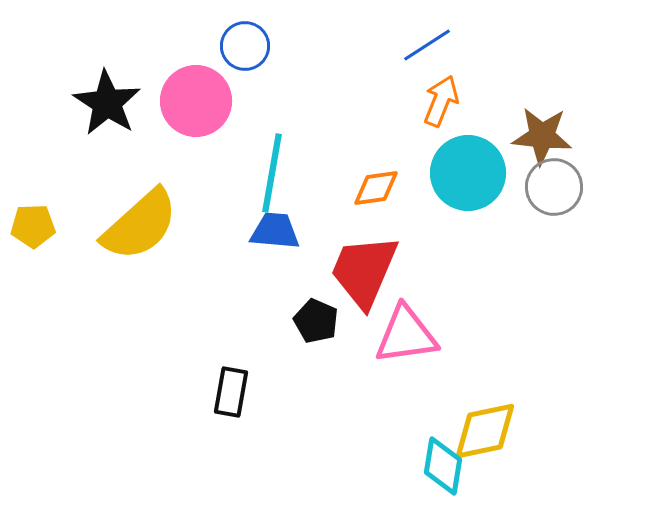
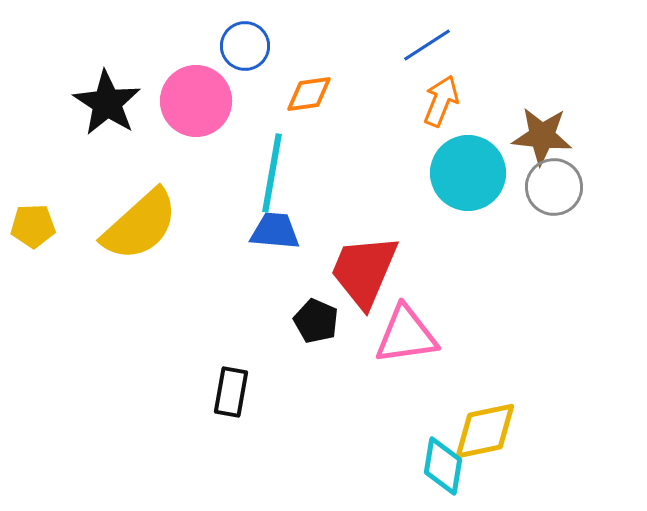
orange diamond: moved 67 px left, 94 px up
